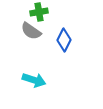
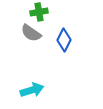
gray semicircle: moved 2 px down
cyan arrow: moved 2 px left, 10 px down; rotated 35 degrees counterclockwise
